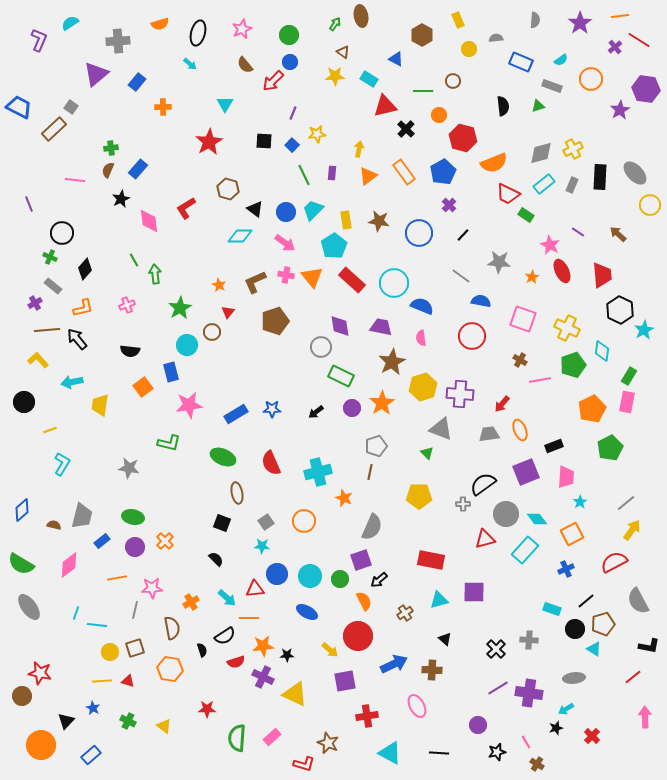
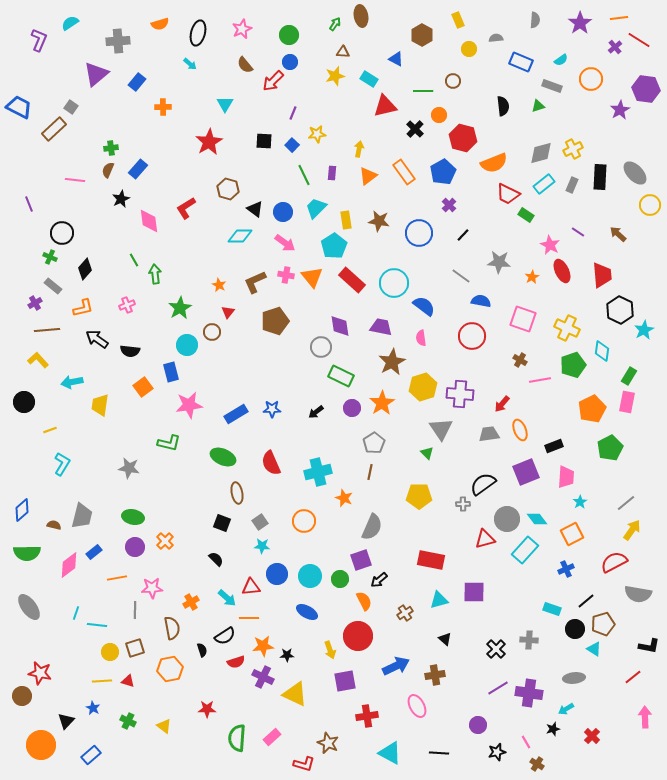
orange line at (620, 16): moved 1 px left, 2 px down
brown triangle at (343, 52): rotated 32 degrees counterclockwise
yellow star at (335, 76): rotated 12 degrees counterclockwise
black cross at (406, 129): moved 9 px right
cyan trapezoid at (313, 210): moved 3 px right, 2 px up
blue circle at (286, 212): moved 3 px left
blue semicircle at (422, 306): moved 2 px right; rotated 15 degrees clockwise
black arrow at (77, 339): moved 20 px right; rotated 15 degrees counterclockwise
gray triangle at (441, 429): rotated 35 degrees clockwise
gray pentagon at (376, 446): moved 2 px left, 3 px up; rotated 15 degrees counterclockwise
gray circle at (506, 514): moved 1 px right, 5 px down
gray square at (266, 522): moved 6 px left
blue rectangle at (102, 541): moved 8 px left, 11 px down
green semicircle at (21, 564): moved 6 px right, 11 px up; rotated 32 degrees counterclockwise
red triangle at (255, 589): moved 4 px left, 2 px up
gray semicircle at (638, 601): moved 7 px up; rotated 52 degrees counterclockwise
gray line at (135, 610): rotated 12 degrees counterclockwise
yellow arrow at (330, 650): rotated 30 degrees clockwise
blue arrow at (394, 664): moved 2 px right, 2 px down
orange hexagon at (170, 669): rotated 20 degrees counterclockwise
brown cross at (432, 670): moved 3 px right, 5 px down; rotated 12 degrees counterclockwise
black star at (556, 728): moved 3 px left, 1 px down
